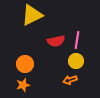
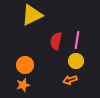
red semicircle: rotated 114 degrees clockwise
orange circle: moved 1 px down
